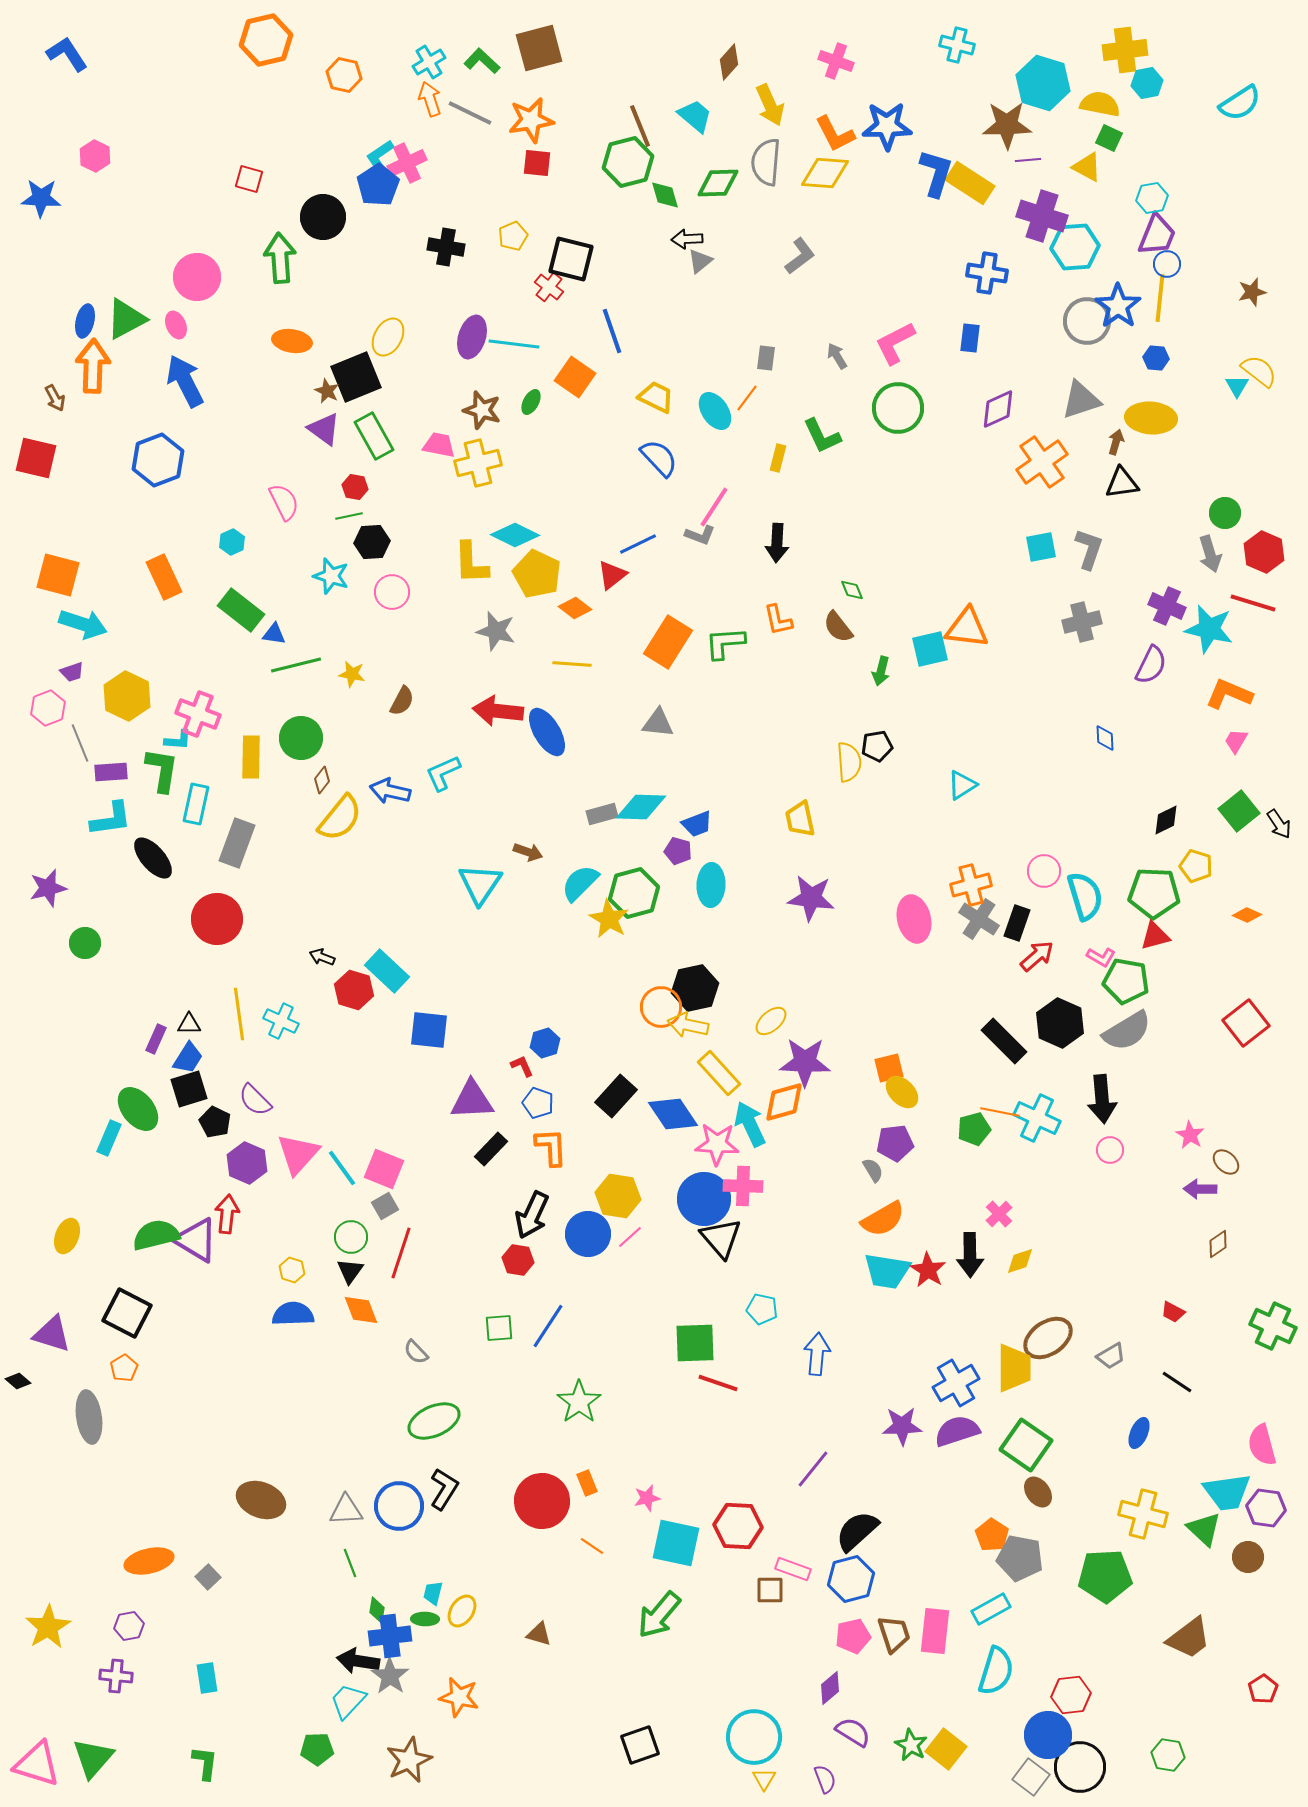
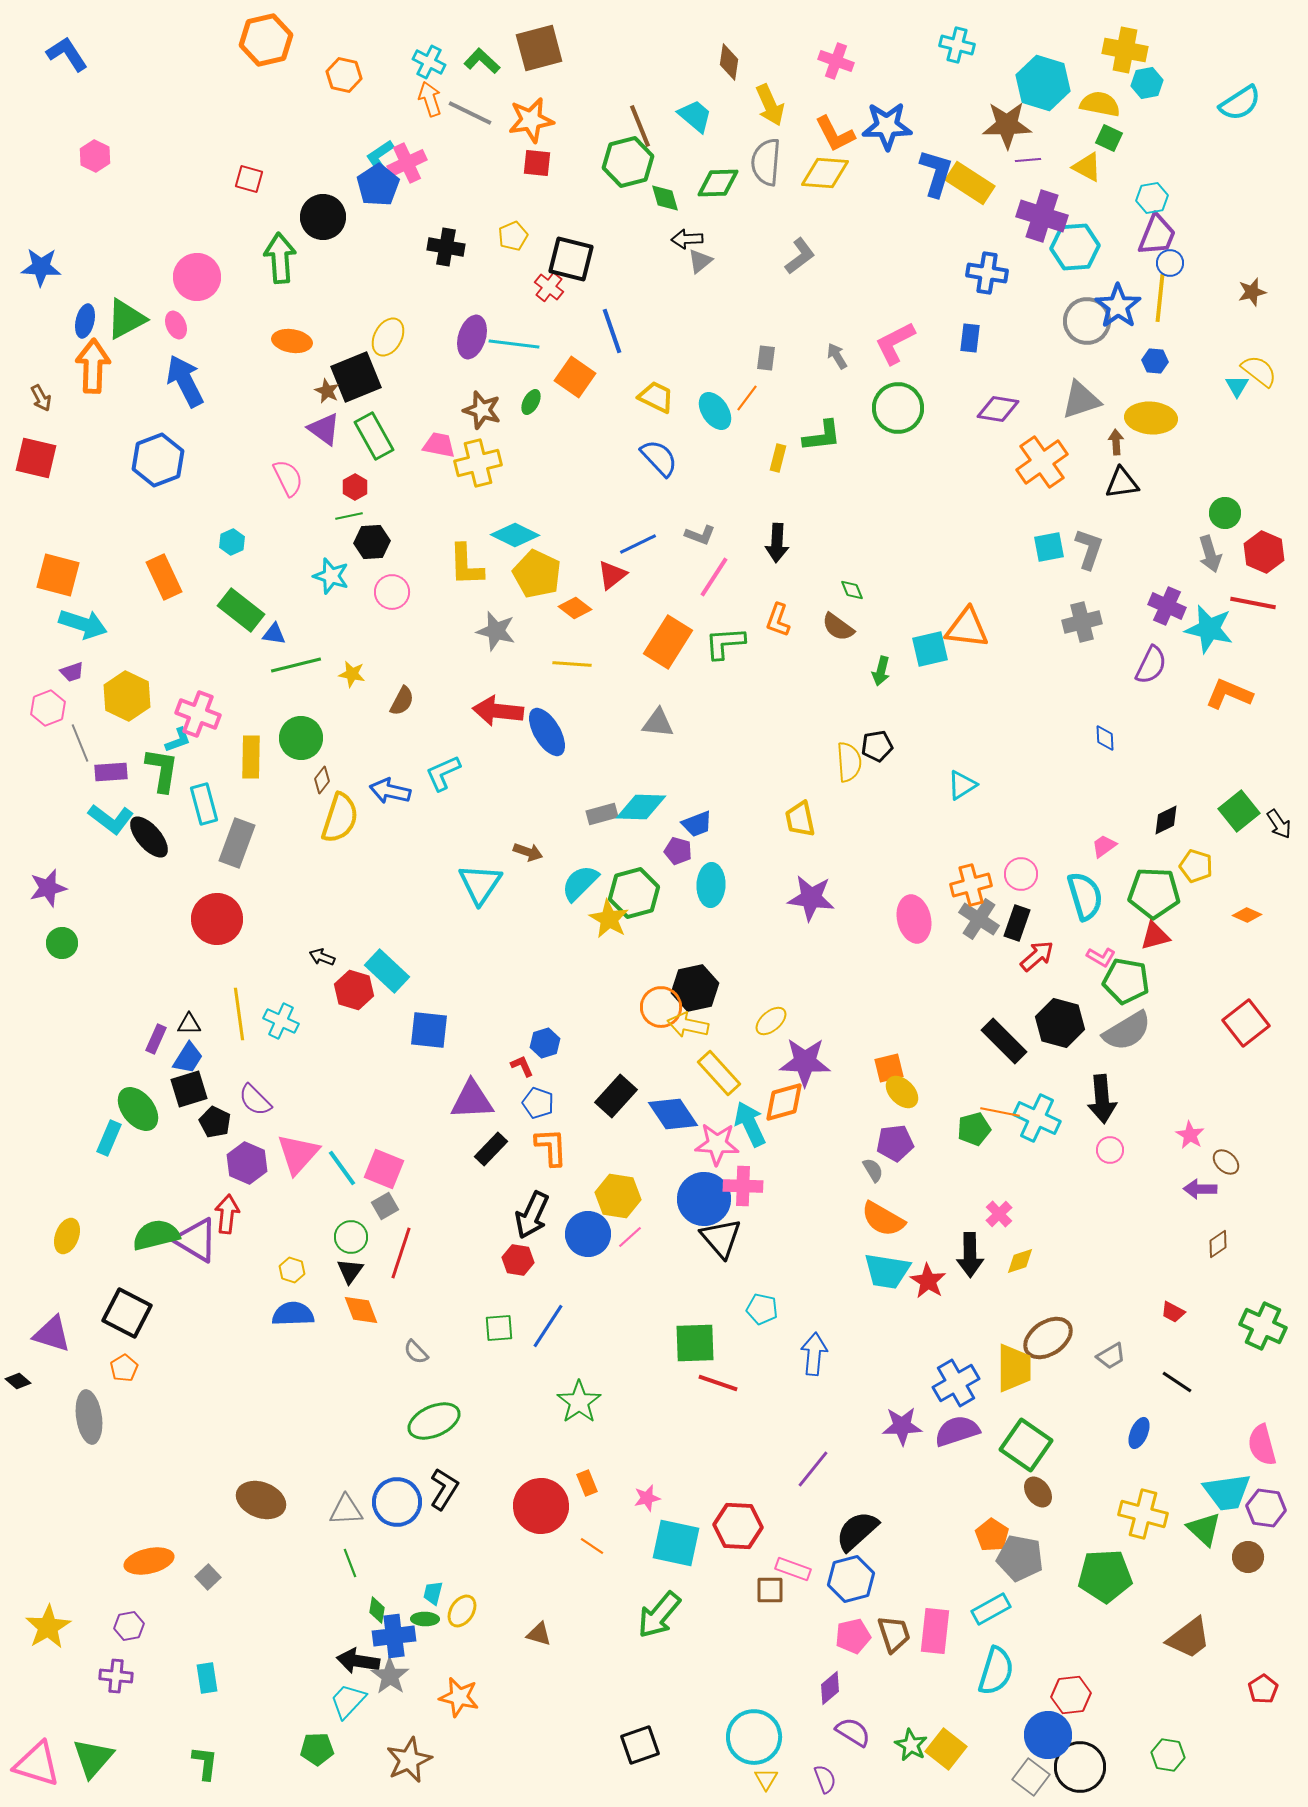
yellow cross at (1125, 50): rotated 18 degrees clockwise
cyan cross at (429, 62): rotated 32 degrees counterclockwise
brown diamond at (729, 62): rotated 33 degrees counterclockwise
green diamond at (665, 195): moved 3 px down
blue star at (41, 198): moved 69 px down
blue circle at (1167, 264): moved 3 px right, 1 px up
blue hexagon at (1156, 358): moved 1 px left, 3 px down
brown arrow at (55, 398): moved 14 px left
purple diamond at (998, 409): rotated 33 degrees clockwise
green L-shape at (822, 436): rotated 72 degrees counterclockwise
brown arrow at (1116, 442): rotated 20 degrees counterclockwise
red hexagon at (355, 487): rotated 20 degrees clockwise
pink semicircle at (284, 502): moved 4 px right, 24 px up
pink line at (714, 507): moved 70 px down
cyan square at (1041, 547): moved 8 px right
yellow L-shape at (471, 563): moved 5 px left, 2 px down
red line at (1253, 603): rotated 6 degrees counterclockwise
orange L-shape at (778, 620): rotated 32 degrees clockwise
brown semicircle at (838, 627): rotated 16 degrees counterclockwise
cyan L-shape at (178, 740): rotated 24 degrees counterclockwise
pink trapezoid at (1236, 741): moved 132 px left, 105 px down; rotated 24 degrees clockwise
cyan rectangle at (196, 804): moved 8 px right; rotated 27 degrees counterclockwise
yellow semicircle at (340, 818): rotated 21 degrees counterclockwise
cyan L-shape at (111, 819): rotated 45 degrees clockwise
black ellipse at (153, 858): moved 4 px left, 21 px up
pink circle at (1044, 871): moved 23 px left, 3 px down
green circle at (85, 943): moved 23 px left
black hexagon at (1060, 1023): rotated 9 degrees counterclockwise
orange semicircle at (883, 1219): rotated 60 degrees clockwise
red star at (928, 1270): moved 11 px down
green cross at (1273, 1326): moved 10 px left
blue arrow at (817, 1354): moved 3 px left
red circle at (542, 1501): moved 1 px left, 5 px down
blue circle at (399, 1506): moved 2 px left, 4 px up
blue cross at (390, 1636): moved 4 px right
yellow triangle at (764, 1779): moved 2 px right
